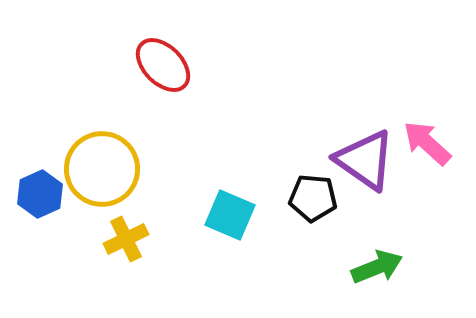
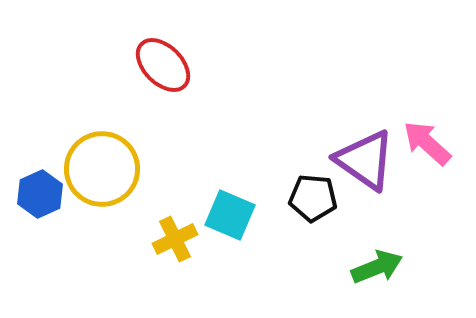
yellow cross: moved 49 px right
